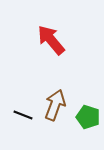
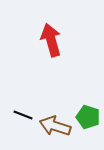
red arrow: rotated 24 degrees clockwise
brown arrow: moved 21 px down; rotated 92 degrees counterclockwise
